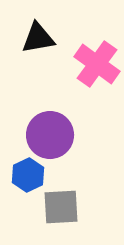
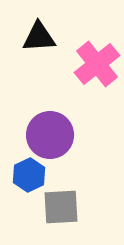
black triangle: moved 1 px right, 1 px up; rotated 6 degrees clockwise
pink cross: rotated 15 degrees clockwise
blue hexagon: moved 1 px right
